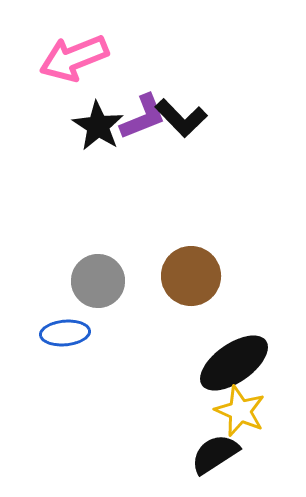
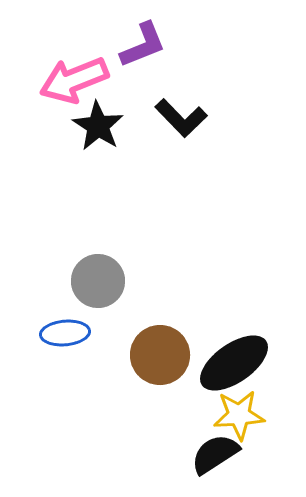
pink arrow: moved 22 px down
purple L-shape: moved 72 px up
brown circle: moved 31 px left, 79 px down
yellow star: moved 1 px left, 4 px down; rotated 27 degrees counterclockwise
